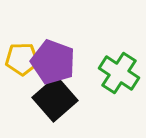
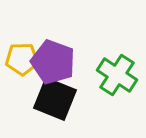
green cross: moved 2 px left, 2 px down
black square: rotated 27 degrees counterclockwise
